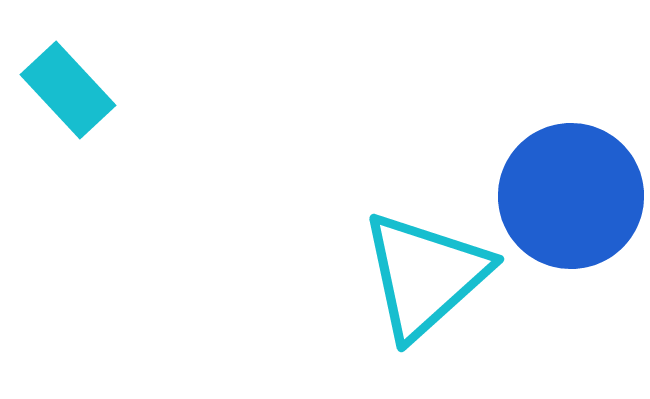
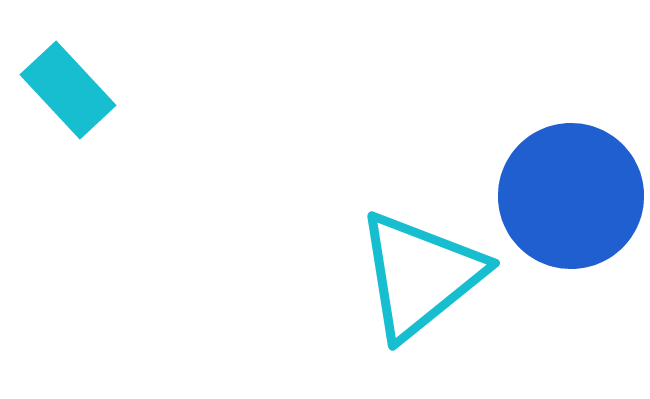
cyan triangle: moved 5 px left; rotated 3 degrees clockwise
